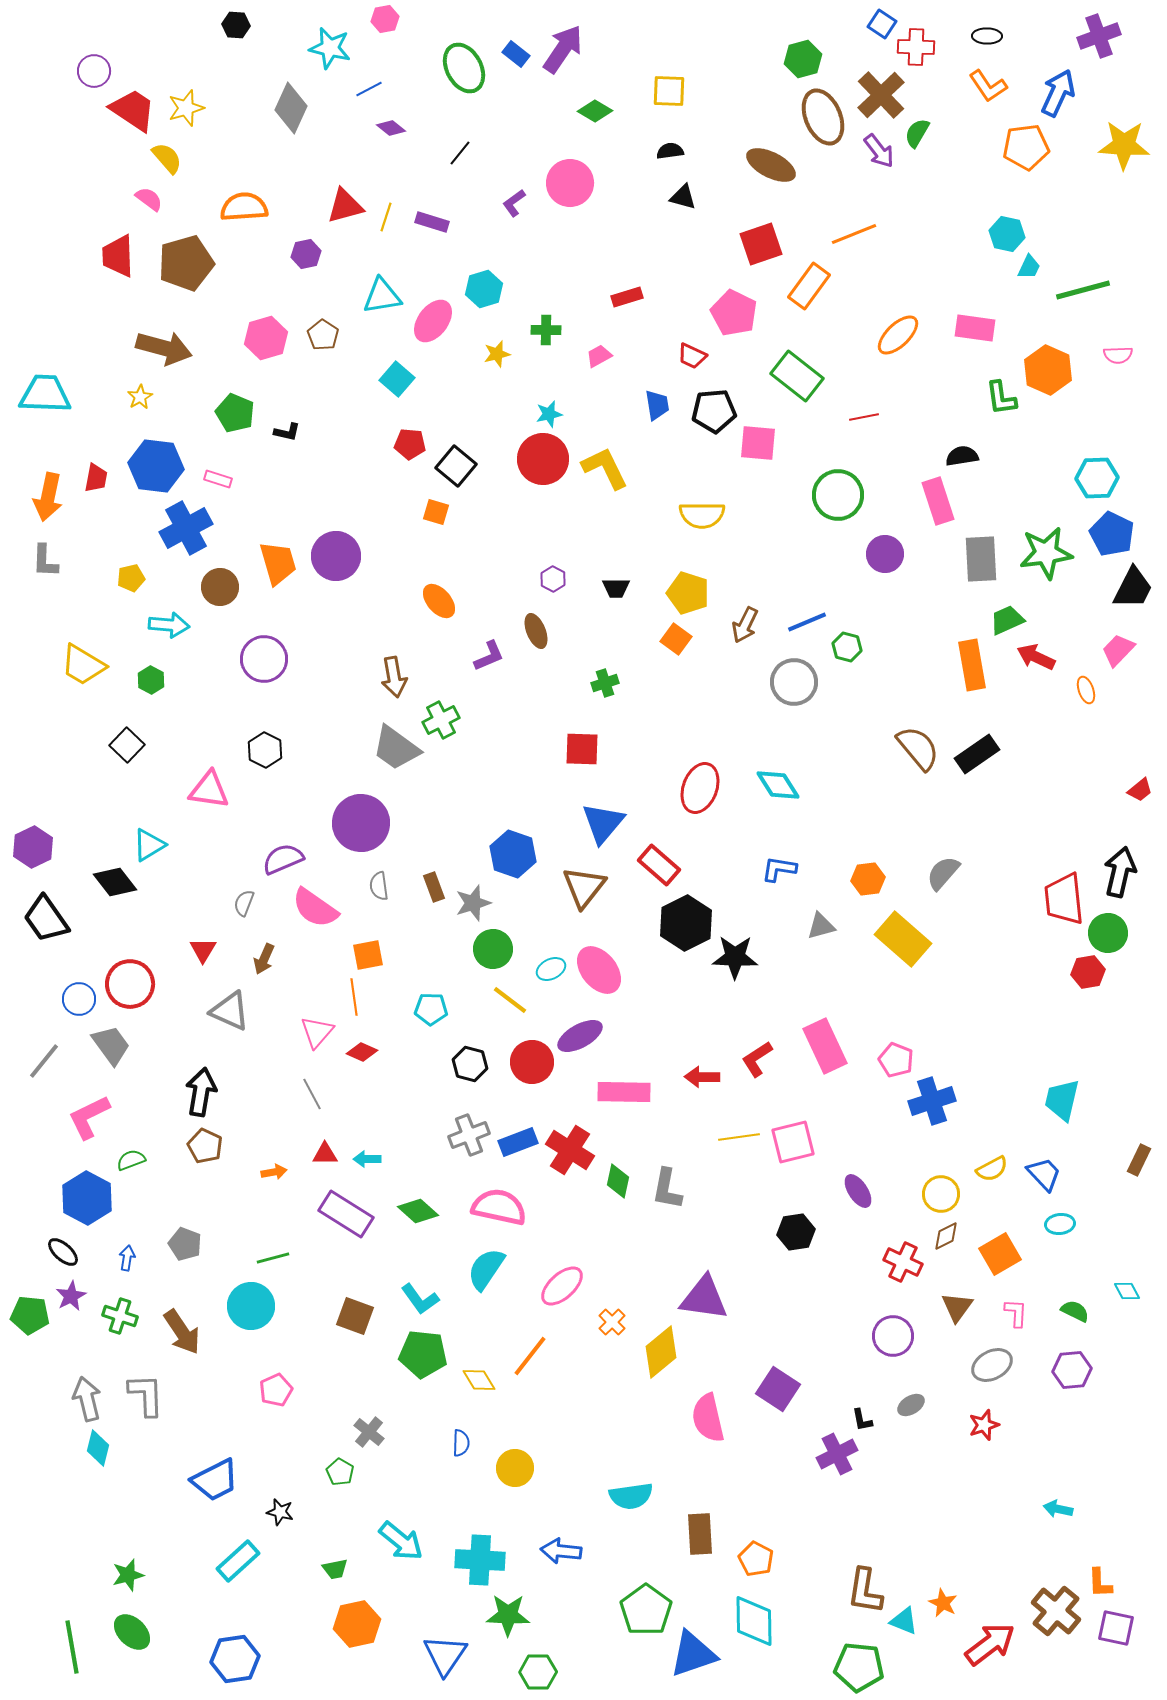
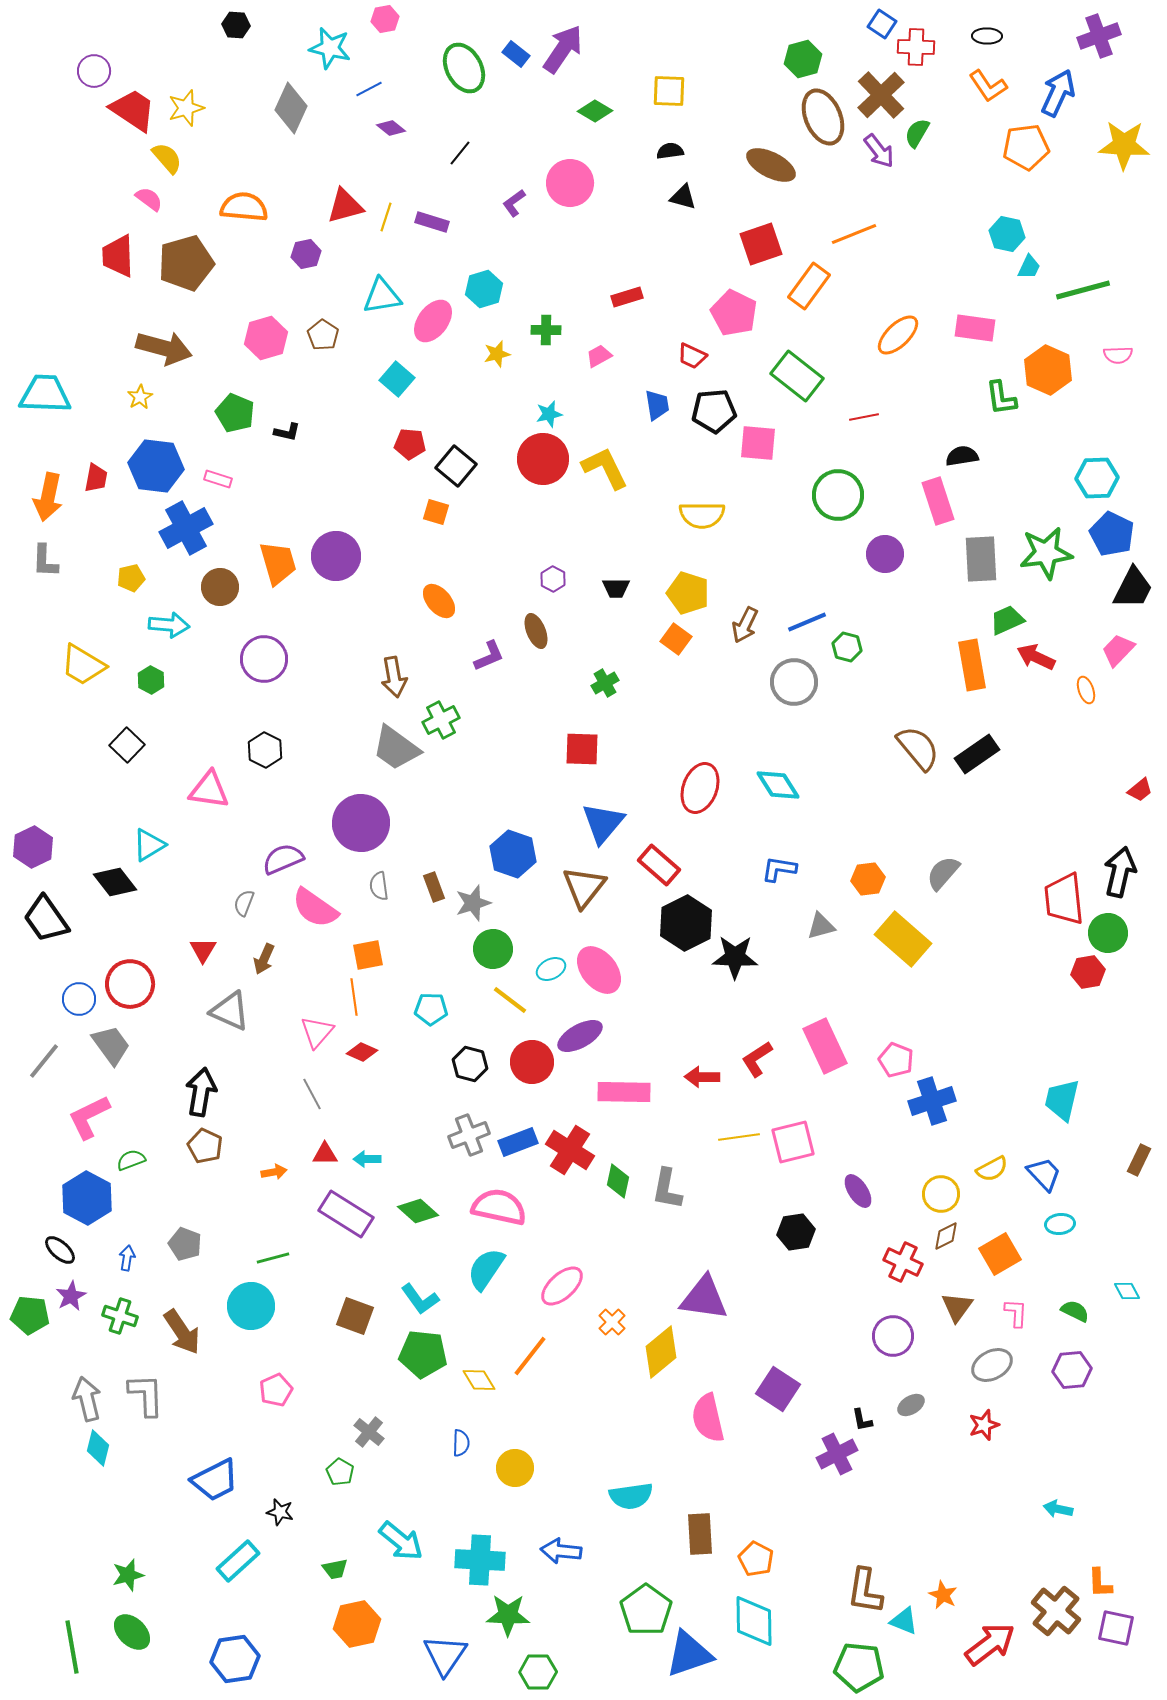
orange semicircle at (244, 207): rotated 9 degrees clockwise
green cross at (605, 683): rotated 12 degrees counterclockwise
black ellipse at (63, 1252): moved 3 px left, 2 px up
orange star at (943, 1603): moved 8 px up
blue triangle at (693, 1654): moved 4 px left
